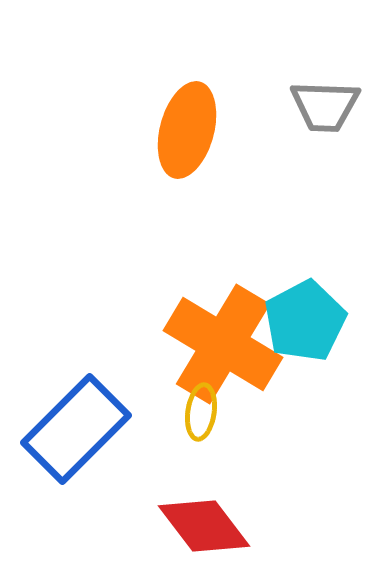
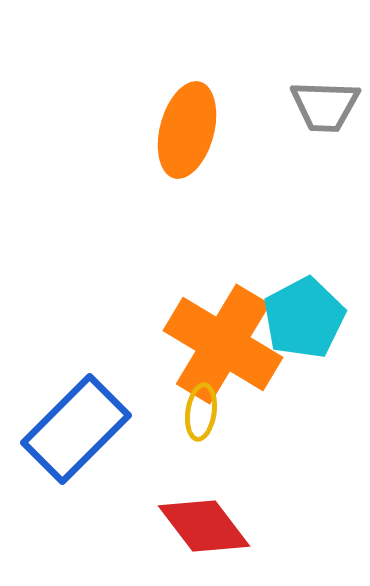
cyan pentagon: moved 1 px left, 3 px up
